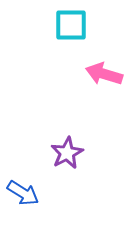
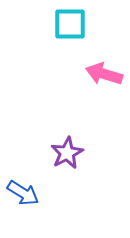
cyan square: moved 1 px left, 1 px up
